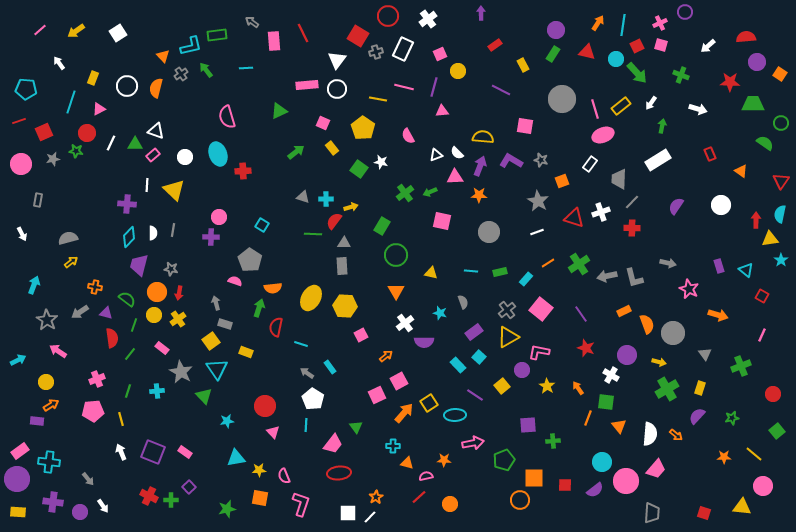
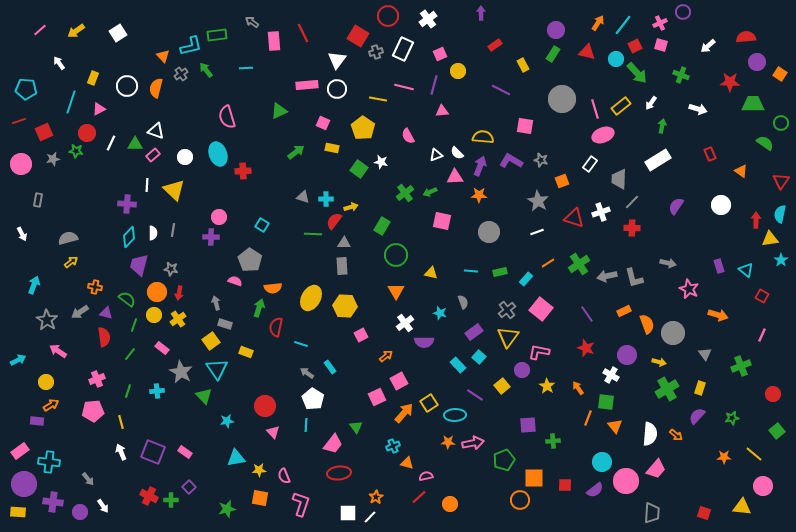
purple circle at (685, 12): moved 2 px left
cyan line at (623, 25): rotated 30 degrees clockwise
red square at (637, 46): moved 2 px left
purple line at (434, 87): moved 2 px up
yellow rectangle at (332, 148): rotated 40 degrees counterclockwise
purple line at (581, 314): moved 6 px right
yellow triangle at (508, 337): rotated 25 degrees counterclockwise
red semicircle at (112, 338): moved 8 px left, 1 px up
pink square at (377, 395): moved 2 px down
yellow line at (121, 419): moved 3 px down
orange triangle at (619, 426): moved 4 px left
cyan cross at (393, 446): rotated 24 degrees counterclockwise
orange star at (444, 460): moved 4 px right, 18 px up
purple circle at (17, 479): moved 7 px right, 5 px down
